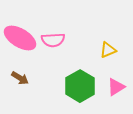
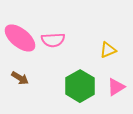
pink ellipse: rotated 8 degrees clockwise
